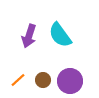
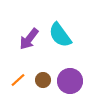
purple arrow: moved 3 px down; rotated 20 degrees clockwise
